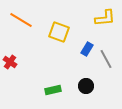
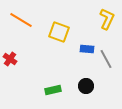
yellow L-shape: moved 2 px right, 1 px down; rotated 60 degrees counterclockwise
blue rectangle: rotated 64 degrees clockwise
red cross: moved 3 px up
